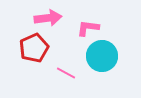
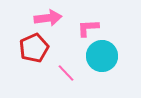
pink L-shape: rotated 10 degrees counterclockwise
pink line: rotated 18 degrees clockwise
